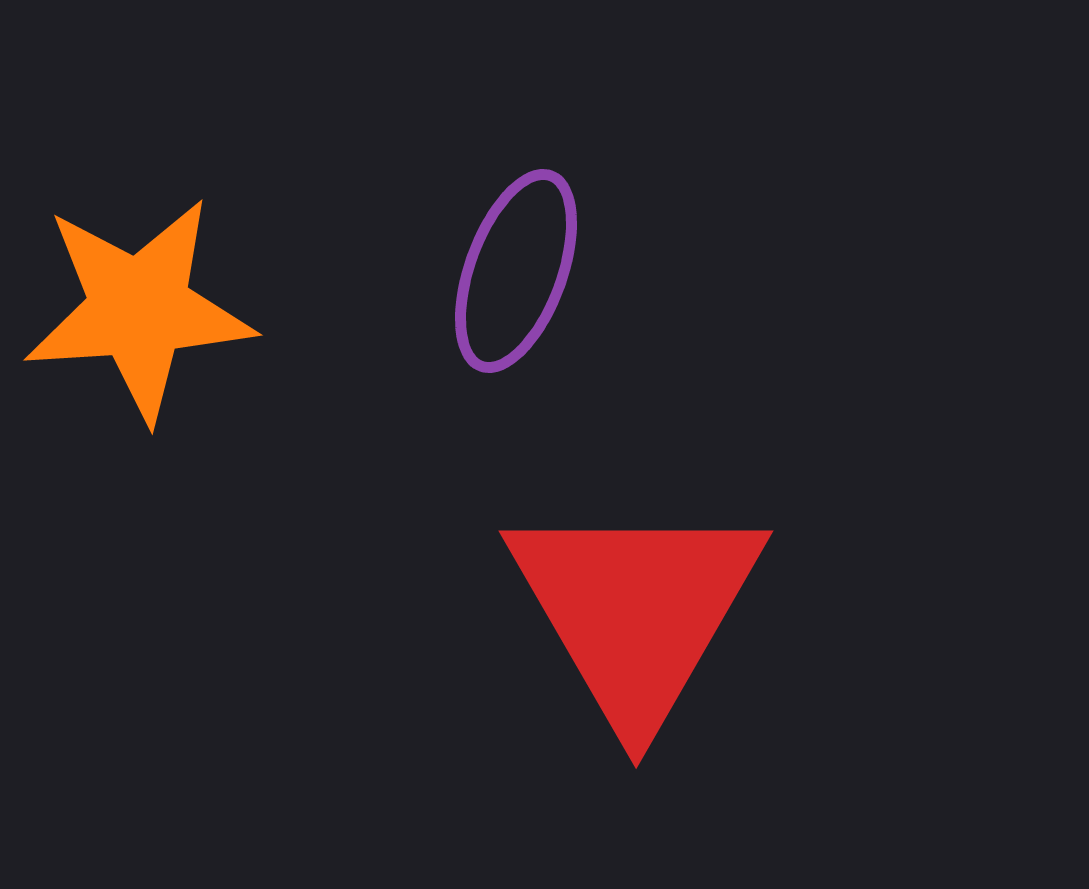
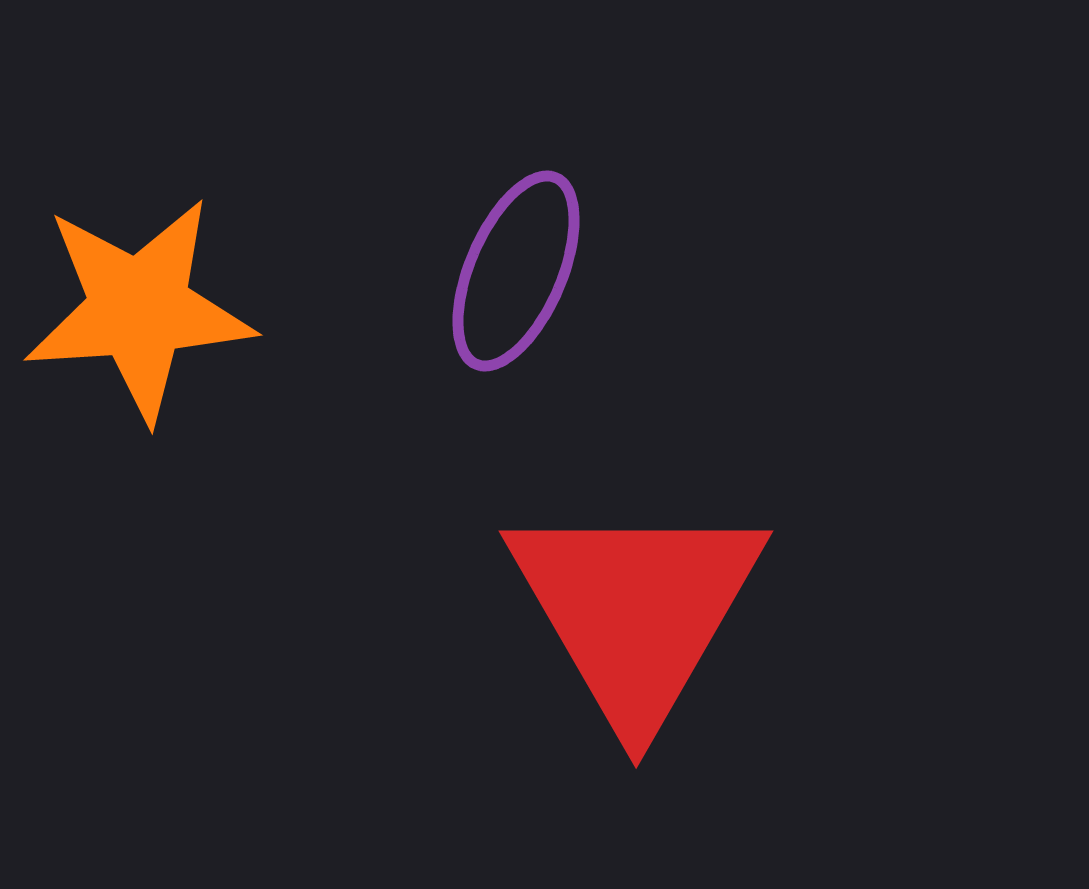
purple ellipse: rotated 3 degrees clockwise
